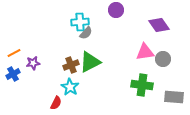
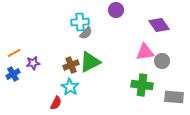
gray circle: moved 1 px left, 2 px down
